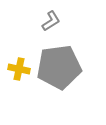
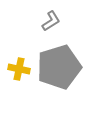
gray pentagon: rotated 9 degrees counterclockwise
